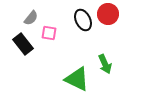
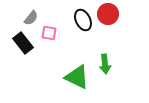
black rectangle: moved 1 px up
green arrow: rotated 18 degrees clockwise
green triangle: moved 2 px up
